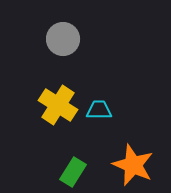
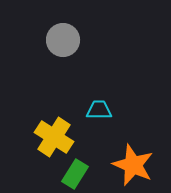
gray circle: moved 1 px down
yellow cross: moved 4 px left, 32 px down
green rectangle: moved 2 px right, 2 px down
